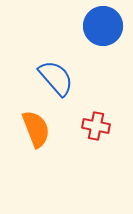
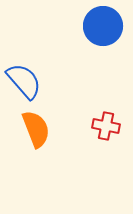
blue semicircle: moved 32 px left, 3 px down
red cross: moved 10 px right
